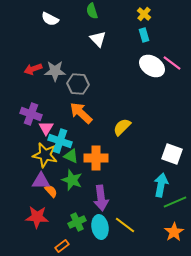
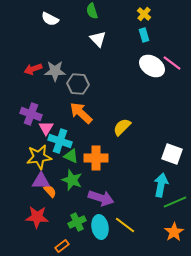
yellow star: moved 6 px left, 2 px down; rotated 20 degrees counterclockwise
orange semicircle: moved 1 px left
purple arrow: rotated 65 degrees counterclockwise
